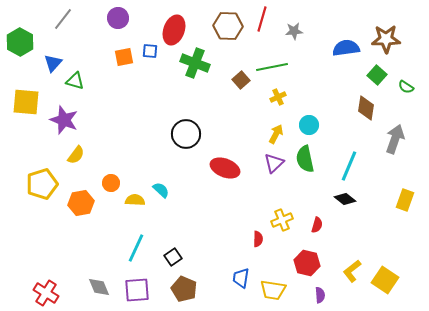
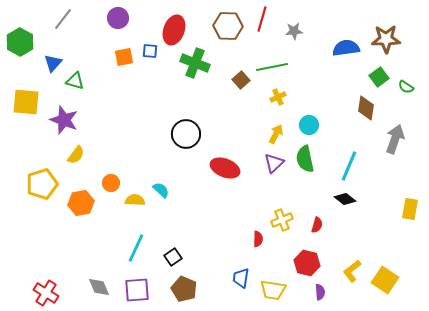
green square at (377, 75): moved 2 px right, 2 px down; rotated 12 degrees clockwise
yellow rectangle at (405, 200): moved 5 px right, 9 px down; rotated 10 degrees counterclockwise
purple semicircle at (320, 295): moved 3 px up
